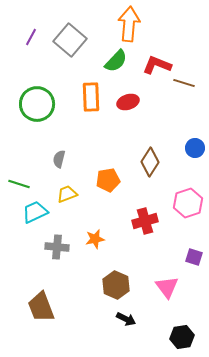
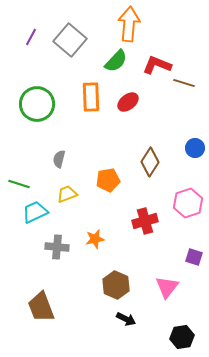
red ellipse: rotated 20 degrees counterclockwise
pink triangle: rotated 15 degrees clockwise
